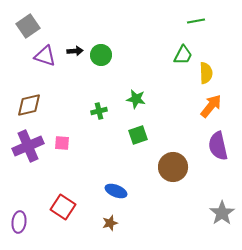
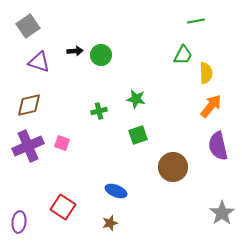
purple triangle: moved 6 px left, 6 px down
pink square: rotated 14 degrees clockwise
